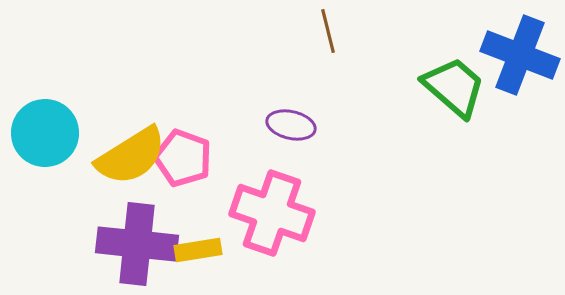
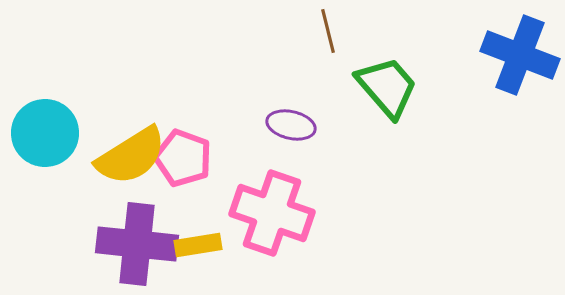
green trapezoid: moved 67 px left; rotated 8 degrees clockwise
yellow rectangle: moved 5 px up
